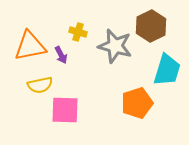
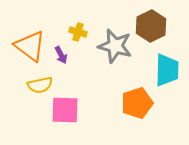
orange triangle: rotated 48 degrees clockwise
cyan trapezoid: rotated 16 degrees counterclockwise
